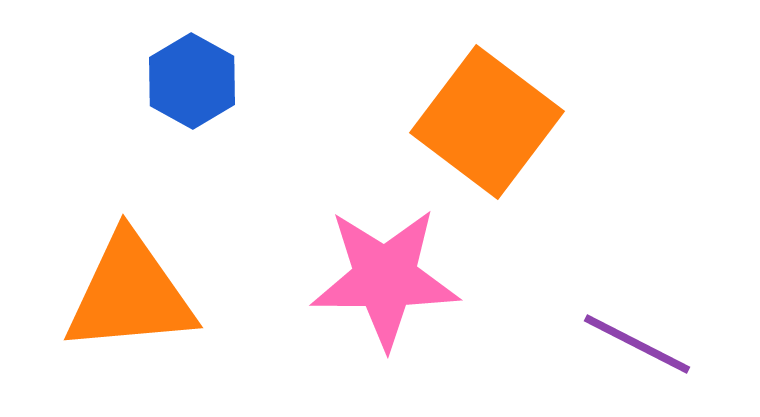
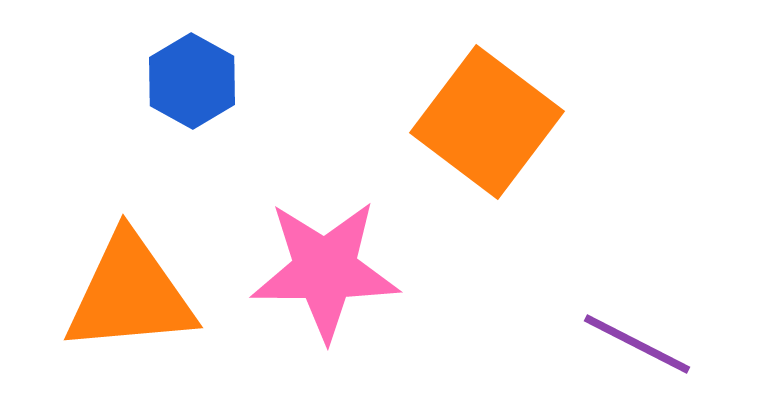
pink star: moved 60 px left, 8 px up
